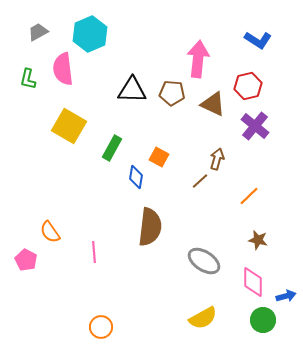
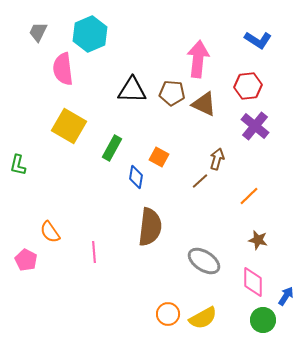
gray trapezoid: rotated 35 degrees counterclockwise
green L-shape: moved 10 px left, 86 px down
red hexagon: rotated 8 degrees clockwise
brown triangle: moved 9 px left
blue arrow: rotated 42 degrees counterclockwise
orange circle: moved 67 px right, 13 px up
